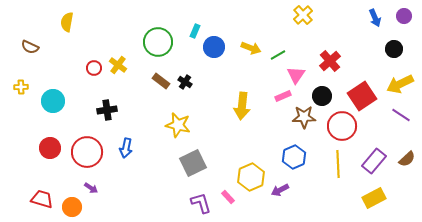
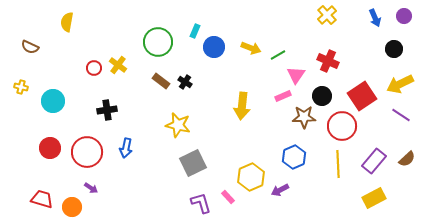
yellow cross at (303, 15): moved 24 px right
red cross at (330, 61): moved 2 px left; rotated 25 degrees counterclockwise
yellow cross at (21, 87): rotated 16 degrees clockwise
